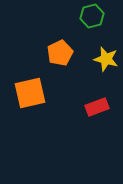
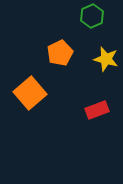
green hexagon: rotated 10 degrees counterclockwise
orange square: rotated 28 degrees counterclockwise
red rectangle: moved 3 px down
